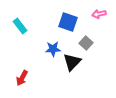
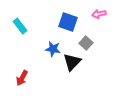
blue star: rotated 14 degrees clockwise
